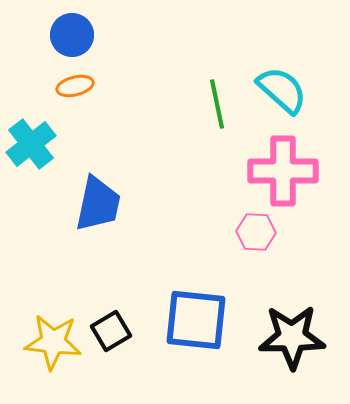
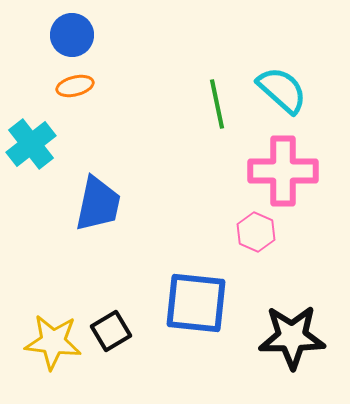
pink hexagon: rotated 21 degrees clockwise
blue square: moved 17 px up
